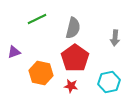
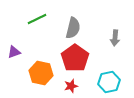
red star: rotated 24 degrees counterclockwise
